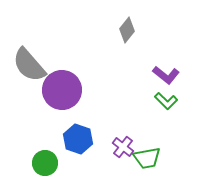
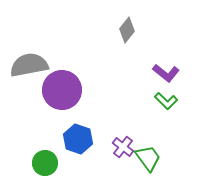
gray semicircle: rotated 120 degrees clockwise
purple L-shape: moved 2 px up
green trapezoid: moved 1 px right; rotated 116 degrees counterclockwise
